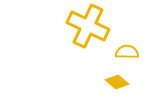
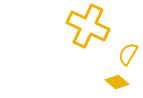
yellow semicircle: moved 1 px right, 2 px down; rotated 60 degrees counterclockwise
